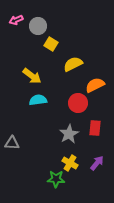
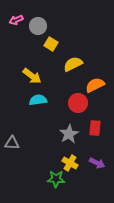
purple arrow: rotated 77 degrees clockwise
